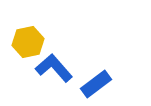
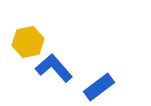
blue rectangle: moved 3 px right, 3 px down
